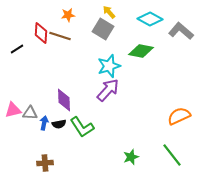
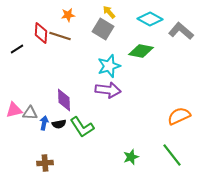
purple arrow: rotated 55 degrees clockwise
pink triangle: moved 1 px right
